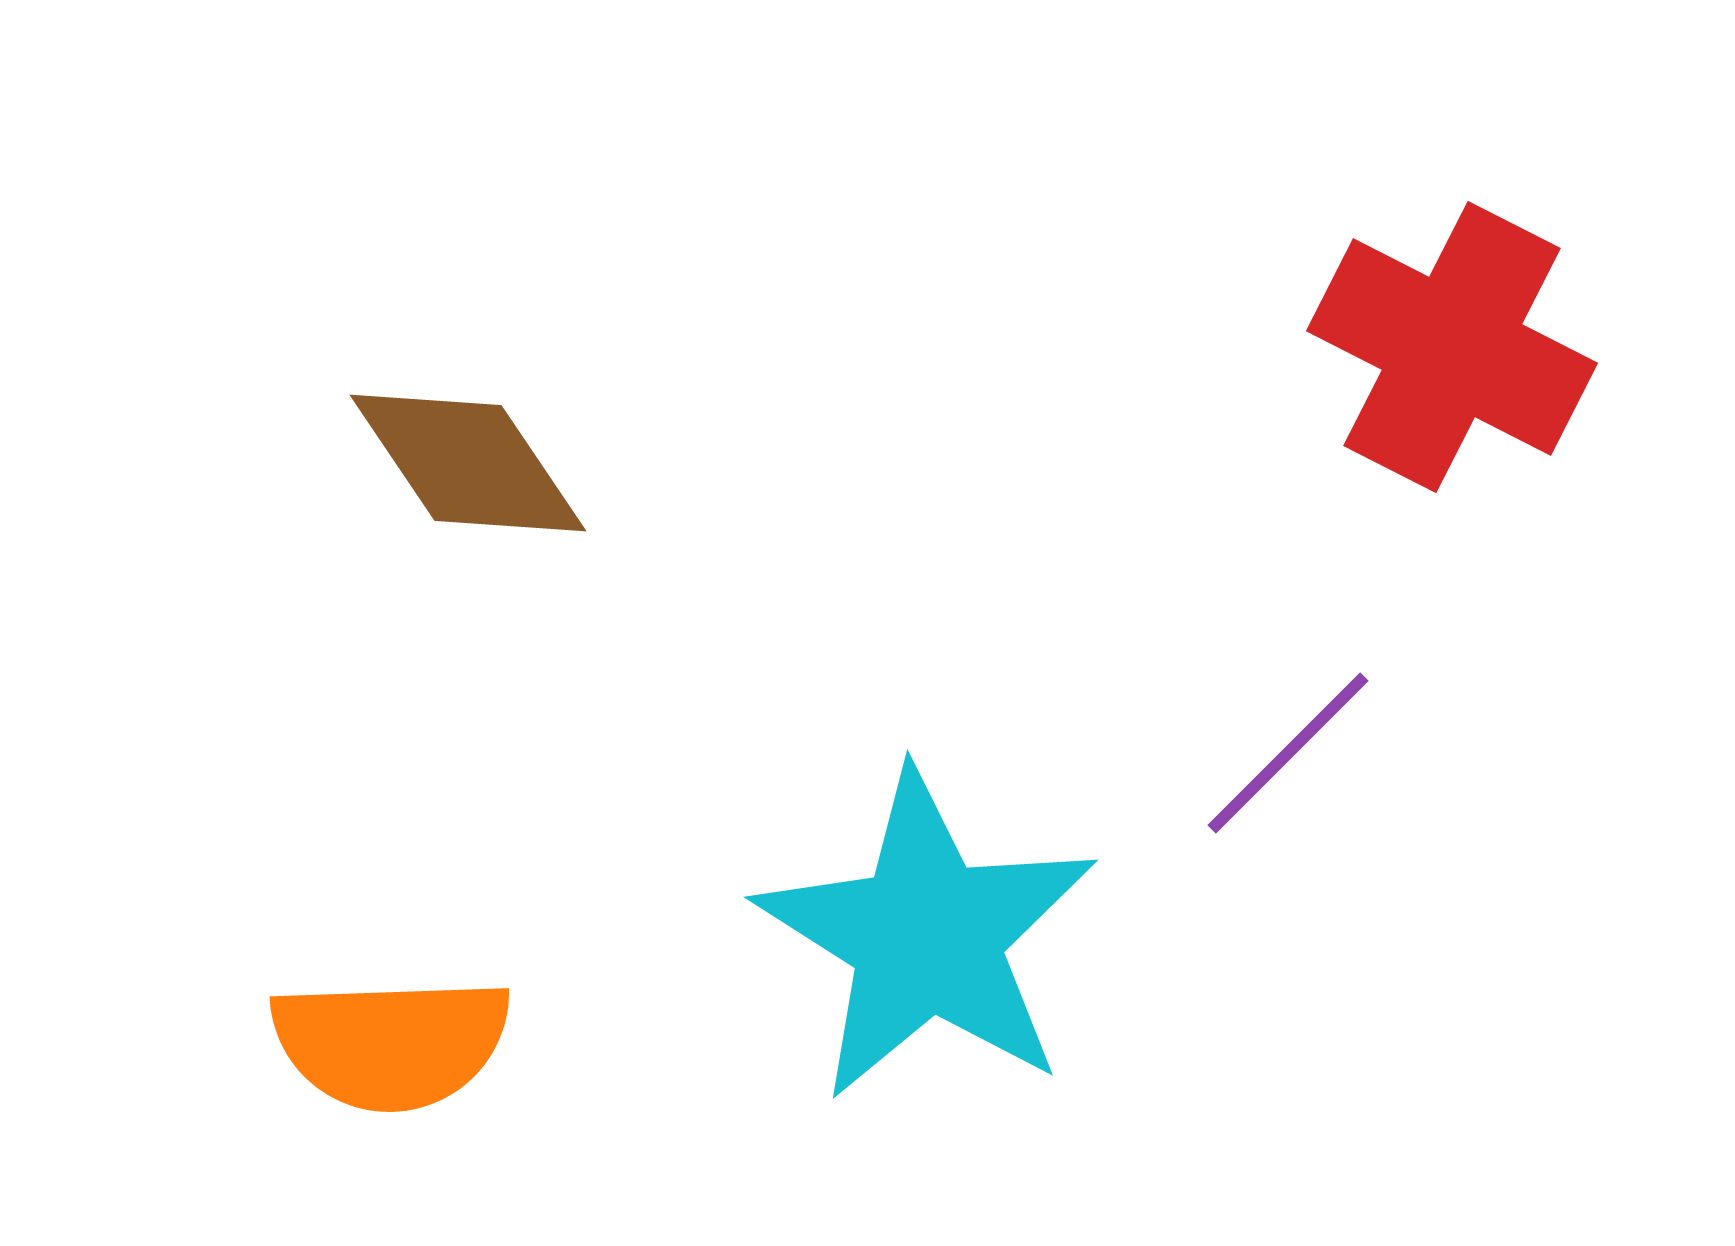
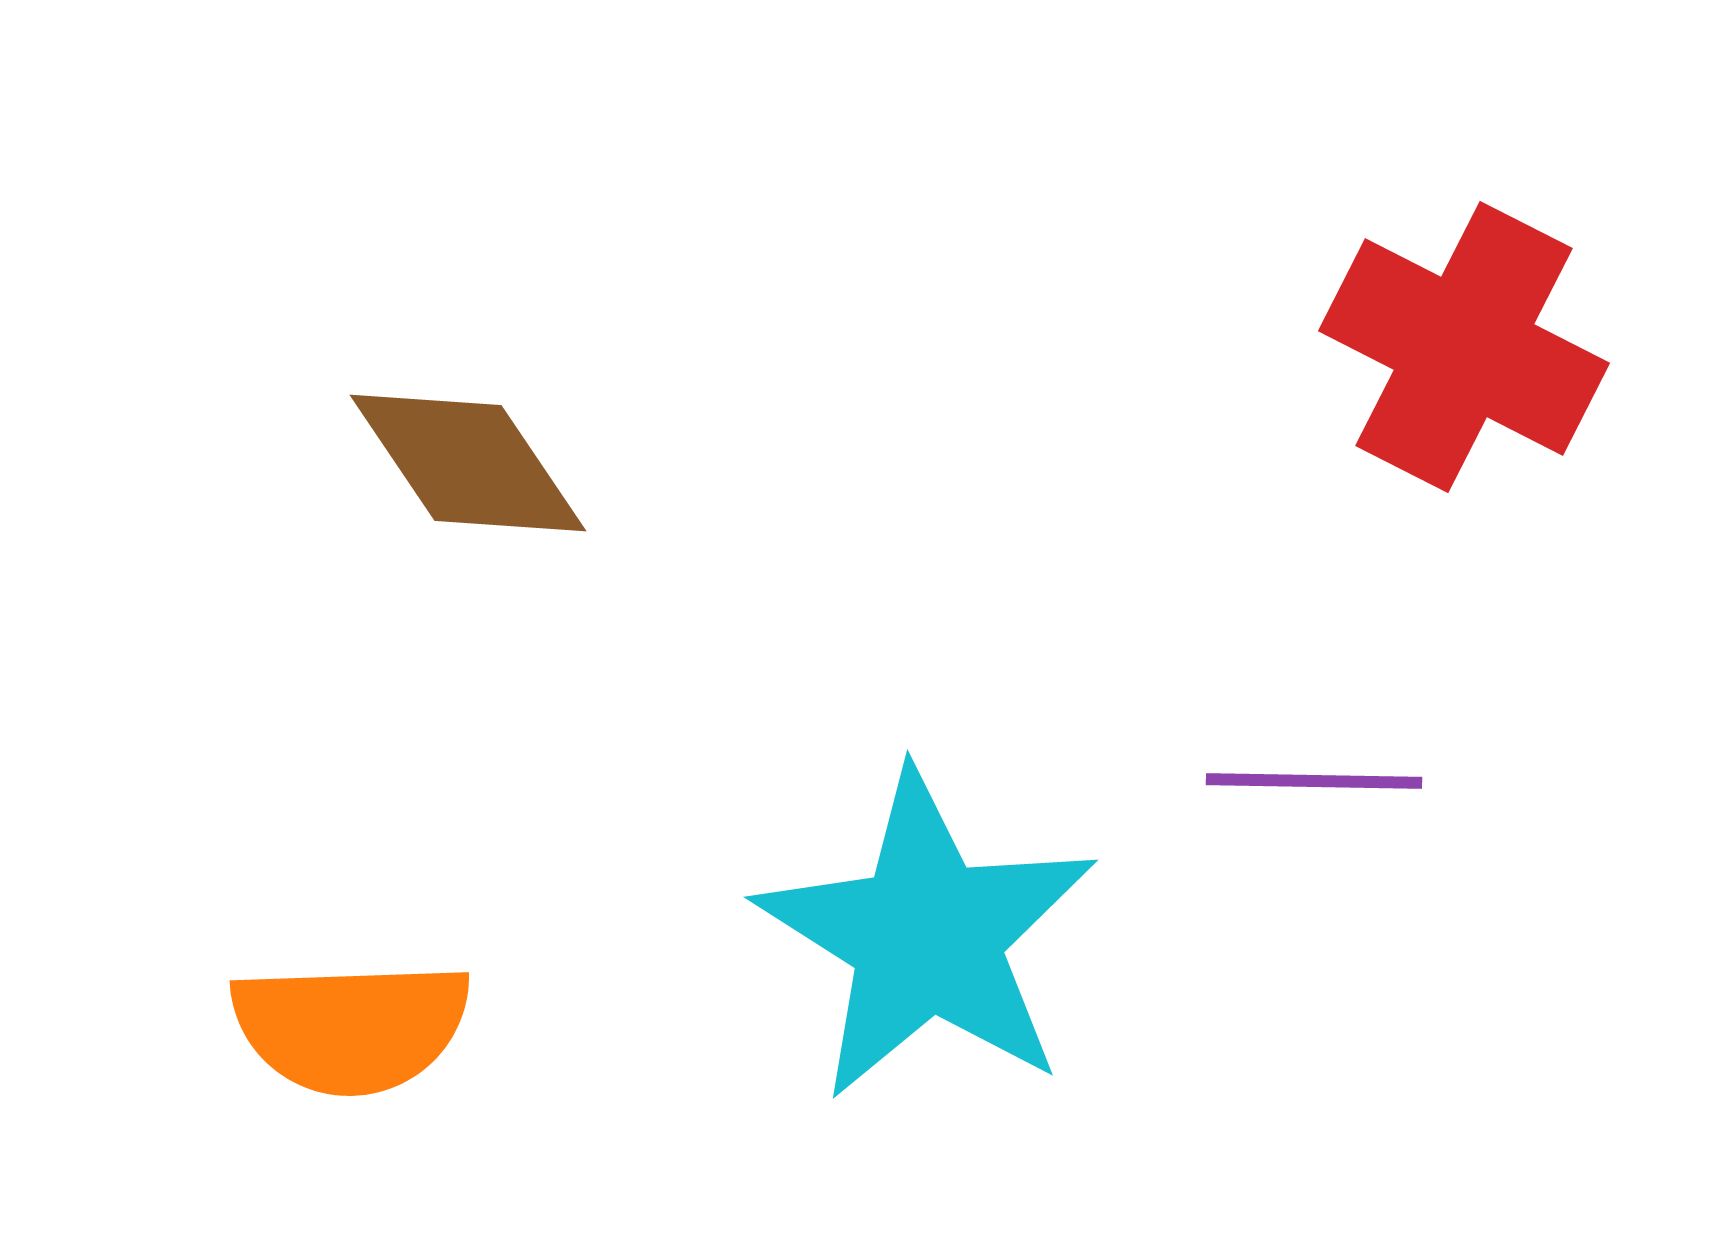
red cross: moved 12 px right
purple line: moved 26 px right, 28 px down; rotated 46 degrees clockwise
orange semicircle: moved 40 px left, 16 px up
